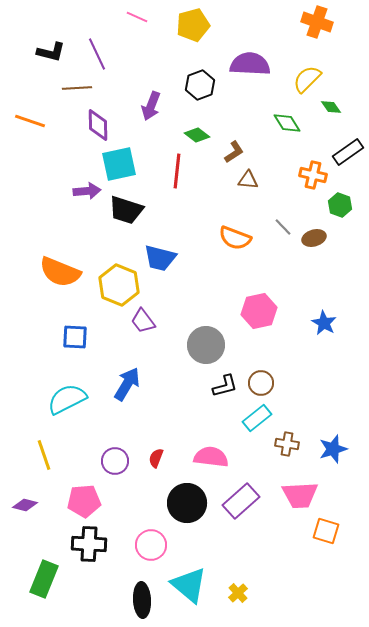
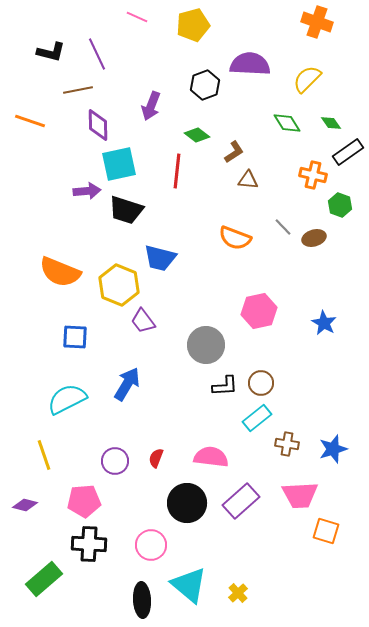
black hexagon at (200, 85): moved 5 px right
brown line at (77, 88): moved 1 px right, 2 px down; rotated 8 degrees counterclockwise
green diamond at (331, 107): moved 16 px down
black L-shape at (225, 386): rotated 12 degrees clockwise
green rectangle at (44, 579): rotated 27 degrees clockwise
